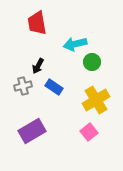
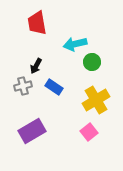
black arrow: moved 2 px left
